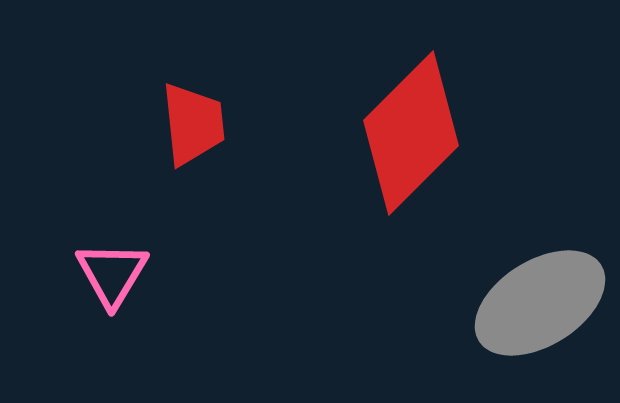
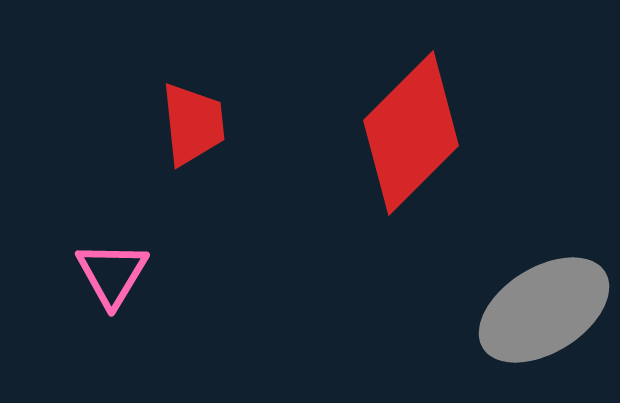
gray ellipse: moved 4 px right, 7 px down
